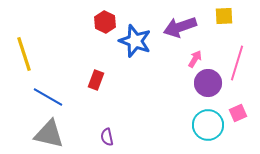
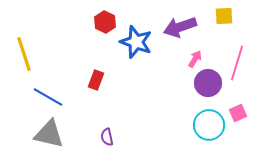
blue star: moved 1 px right, 1 px down
cyan circle: moved 1 px right
